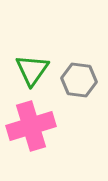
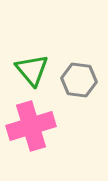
green triangle: rotated 15 degrees counterclockwise
